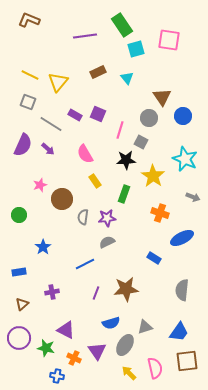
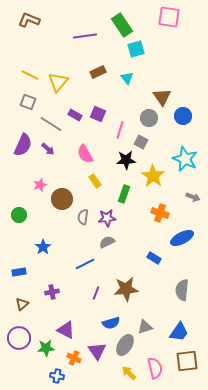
pink square at (169, 40): moved 23 px up
green star at (46, 348): rotated 18 degrees counterclockwise
